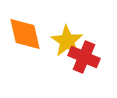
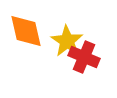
orange diamond: moved 1 px right, 3 px up
